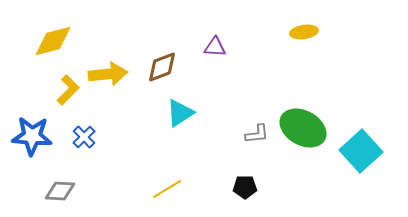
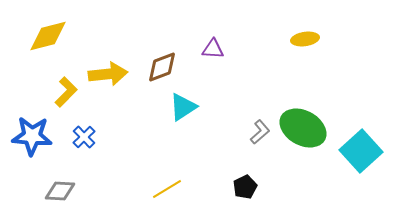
yellow ellipse: moved 1 px right, 7 px down
yellow diamond: moved 5 px left, 5 px up
purple triangle: moved 2 px left, 2 px down
yellow L-shape: moved 2 px left, 2 px down
cyan triangle: moved 3 px right, 6 px up
gray L-shape: moved 3 px right, 2 px up; rotated 35 degrees counterclockwise
black pentagon: rotated 25 degrees counterclockwise
